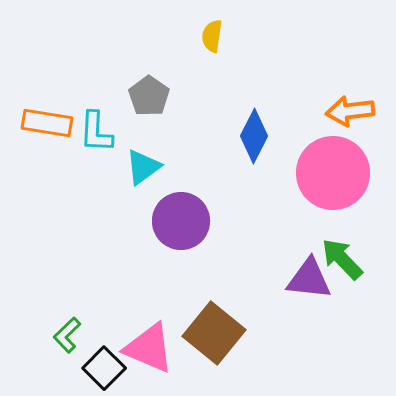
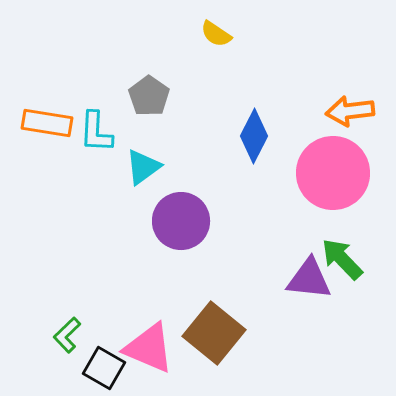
yellow semicircle: moved 4 px right, 2 px up; rotated 64 degrees counterclockwise
black square: rotated 15 degrees counterclockwise
